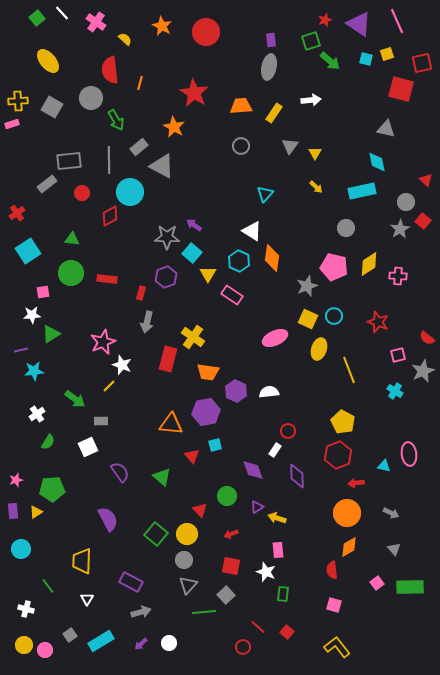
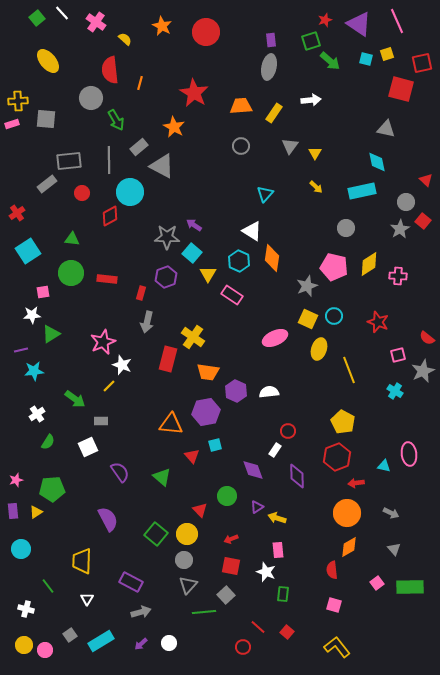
gray square at (52, 107): moved 6 px left, 12 px down; rotated 25 degrees counterclockwise
red hexagon at (338, 455): moved 1 px left, 2 px down
red arrow at (231, 534): moved 5 px down
